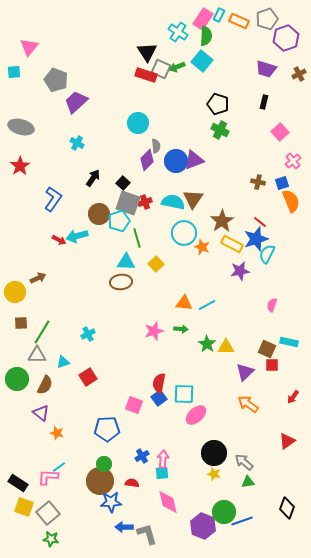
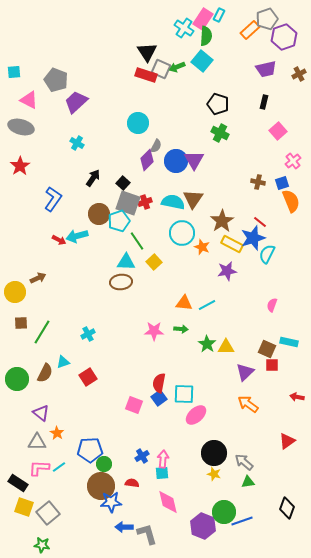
orange rectangle at (239, 21): moved 11 px right, 9 px down; rotated 66 degrees counterclockwise
cyan cross at (178, 32): moved 6 px right, 4 px up
purple hexagon at (286, 38): moved 2 px left, 1 px up
pink triangle at (29, 47): moved 53 px down; rotated 42 degrees counterclockwise
purple trapezoid at (266, 69): rotated 30 degrees counterclockwise
green cross at (220, 130): moved 3 px down
pink square at (280, 132): moved 2 px left, 1 px up
gray semicircle at (156, 146): rotated 32 degrees clockwise
purple triangle at (194, 160): rotated 40 degrees counterclockwise
cyan circle at (184, 233): moved 2 px left
green line at (137, 238): moved 3 px down; rotated 18 degrees counterclockwise
blue star at (256, 239): moved 3 px left, 1 px up
yellow square at (156, 264): moved 2 px left, 2 px up
purple star at (240, 271): moved 13 px left
pink star at (154, 331): rotated 18 degrees clockwise
gray triangle at (37, 355): moved 87 px down
brown semicircle at (45, 385): moved 12 px up
red arrow at (293, 397): moved 4 px right; rotated 64 degrees clockwise
blue pentagon at (107, 429): moved 17 px left, 21 px down
orange star at (57, 433): rotated 16 degrees clockwise
pink L-shape at (48, 477): moved 9 px left, 9 px up
brown circle at (100, 481): moved 1 px right, 5 px down
green star at (51, 539): moved 9 px left, 6 px down
